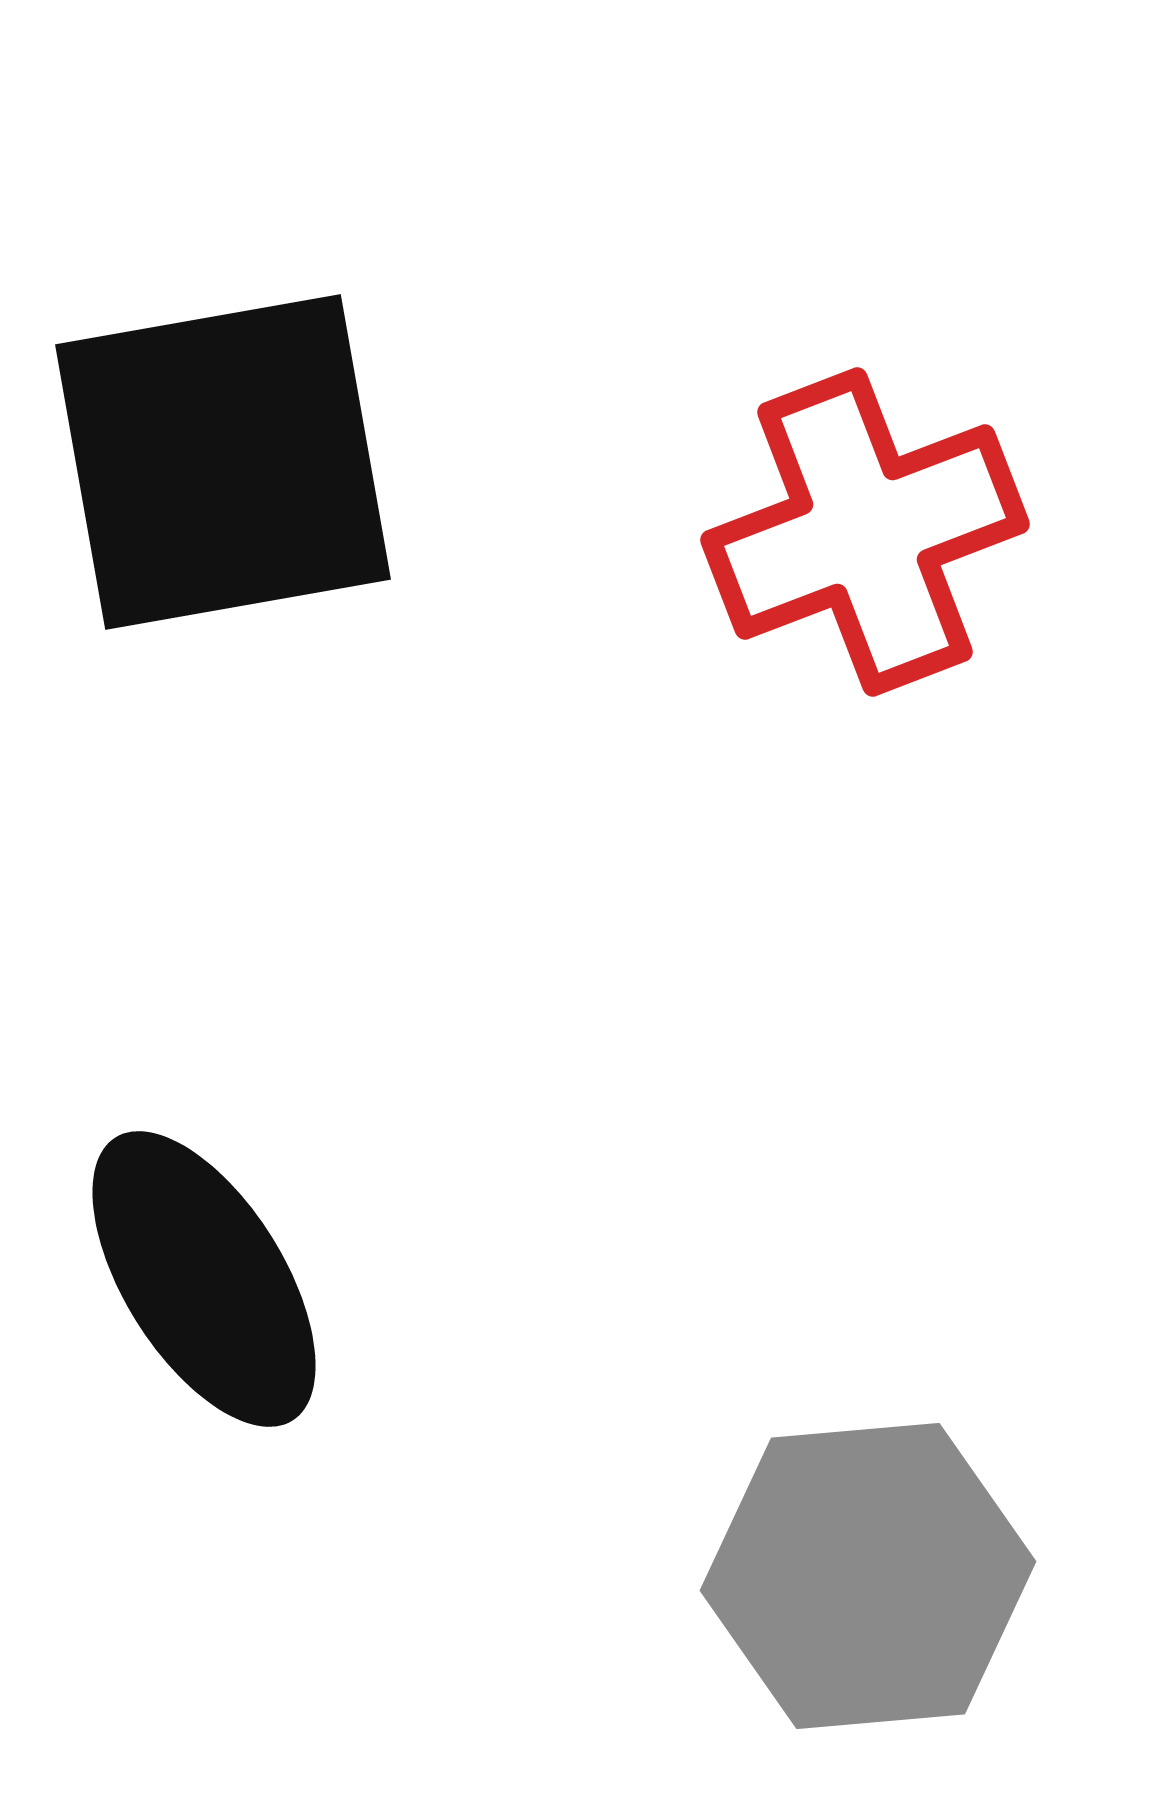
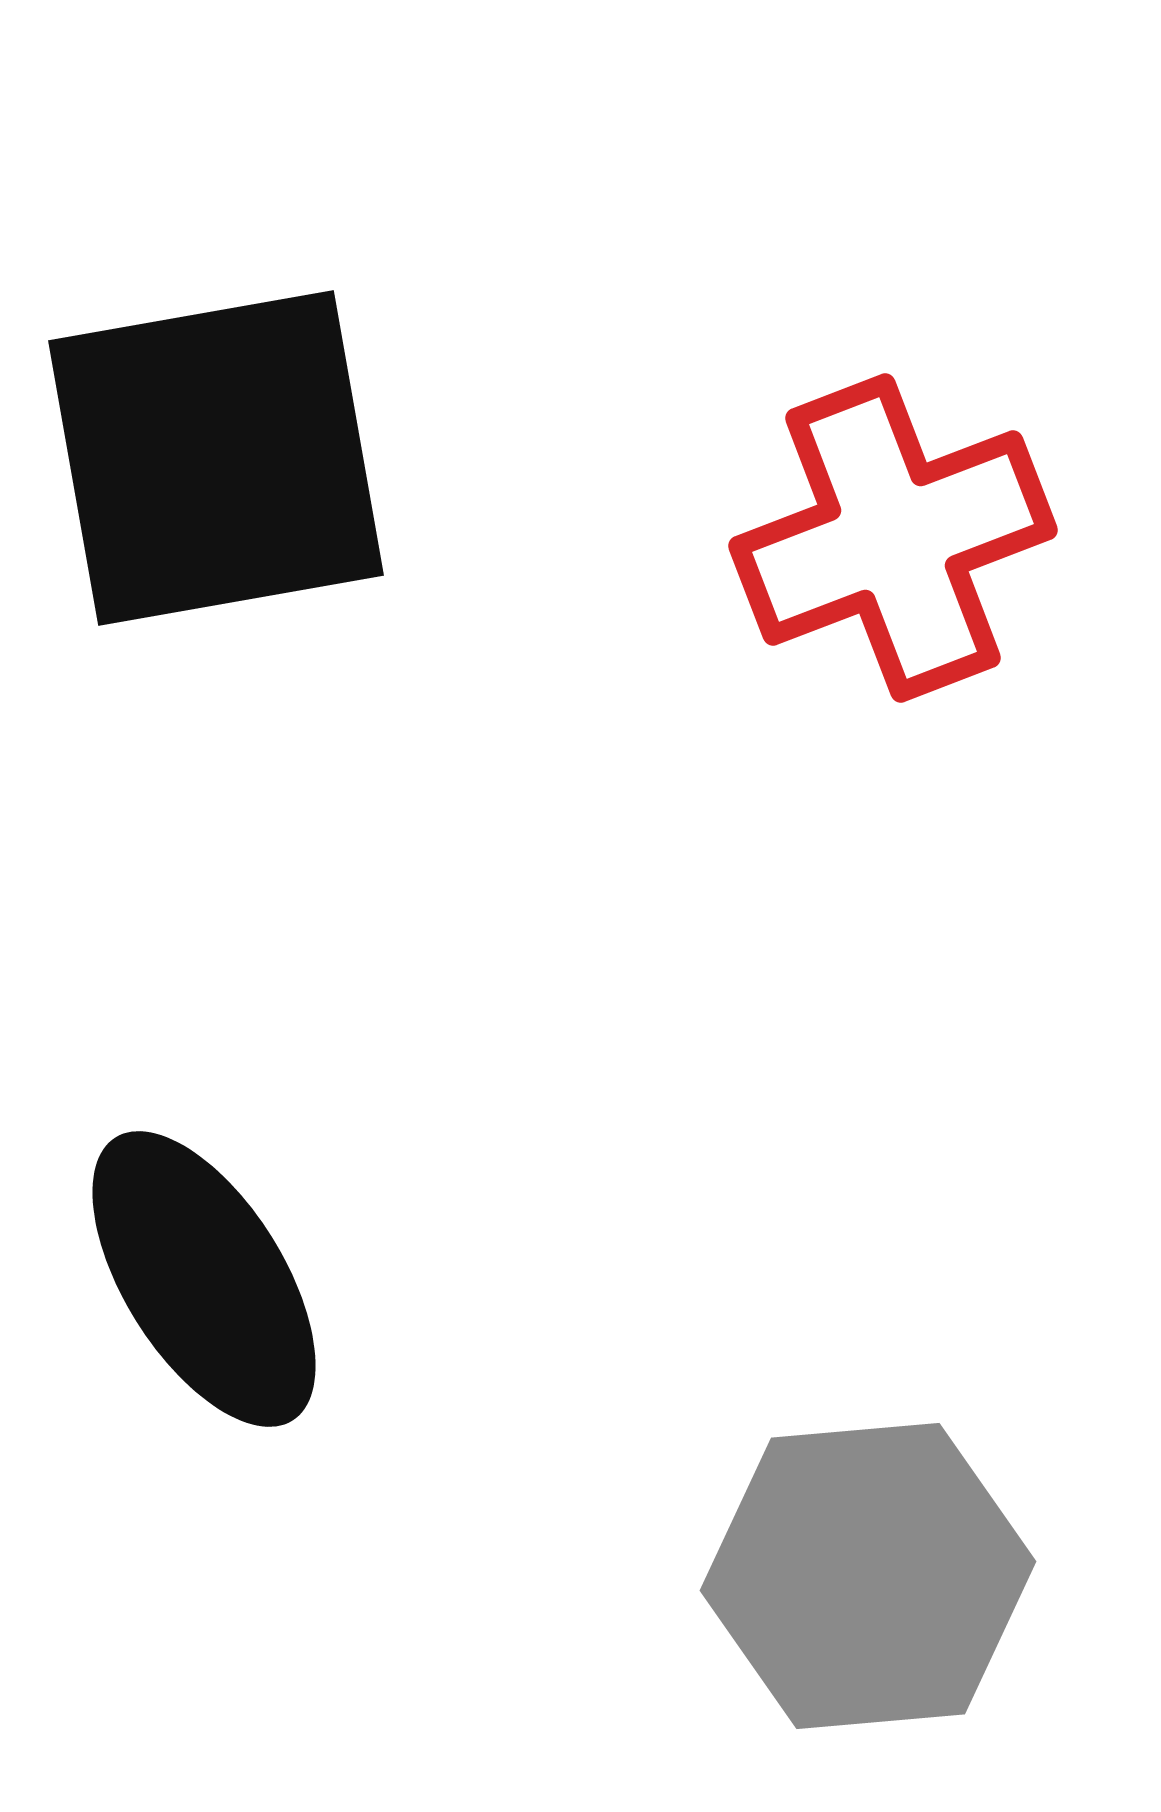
black square: moved 7 px left, 4 px up
red cross: moved 28 px right, 6 px down
